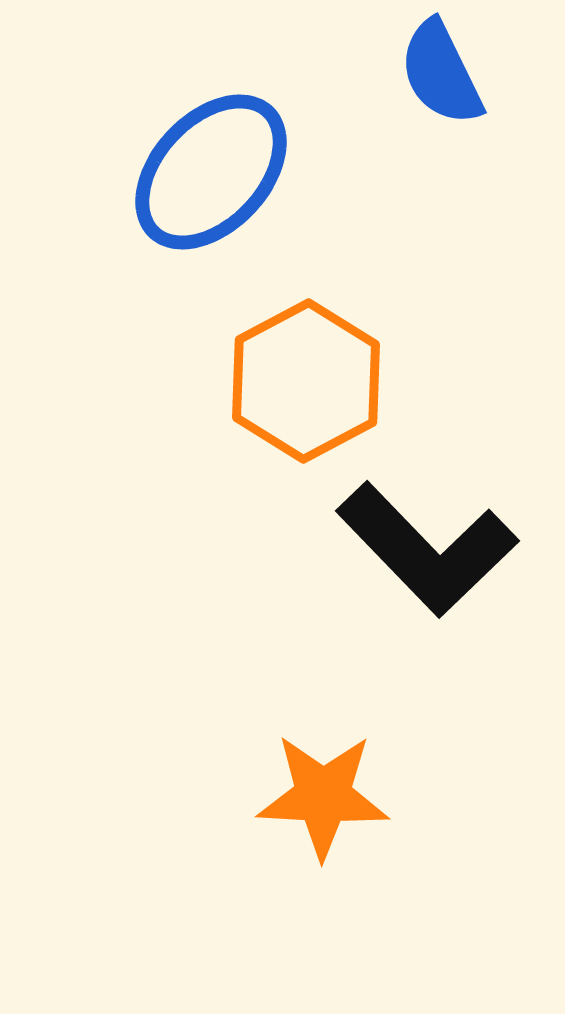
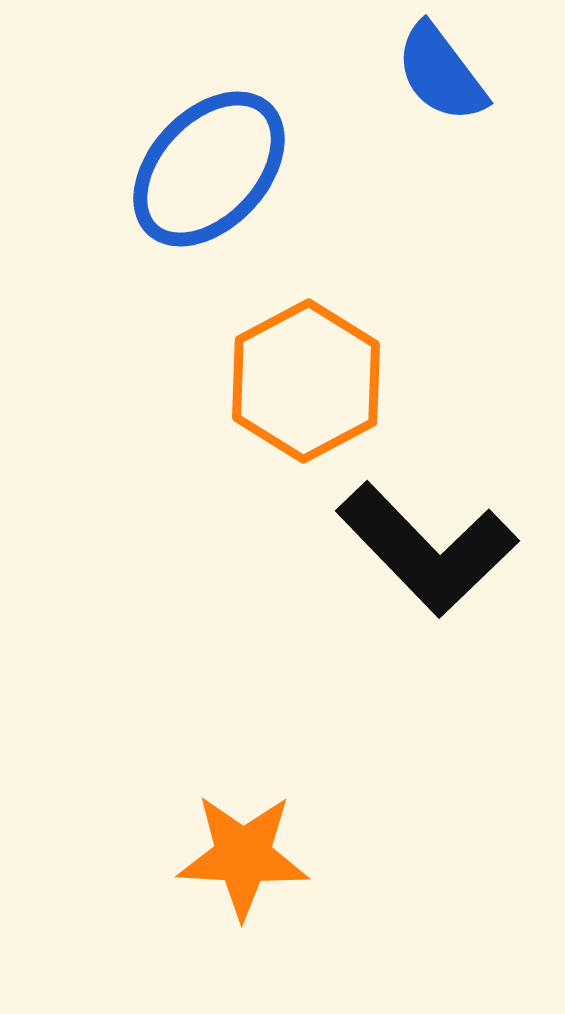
blue semicircle: rotated 11 degrees counterclockwise
blue ellipse: moved 2 px left, 3 px up
orange star: moved 80 px left, 60 px down
